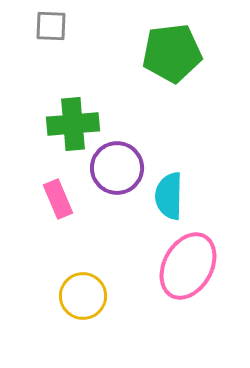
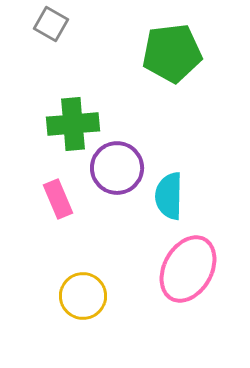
gray square: moved 2 px up; rotated 28 degrees clockwise
pink ellipse: moved 3 px down
